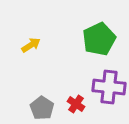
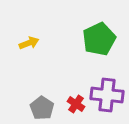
yellow arrow: moved 2 px left, 2 px up; rotated 12 degrees clockwise
purple cross: moved 2 px left, 8 px down
